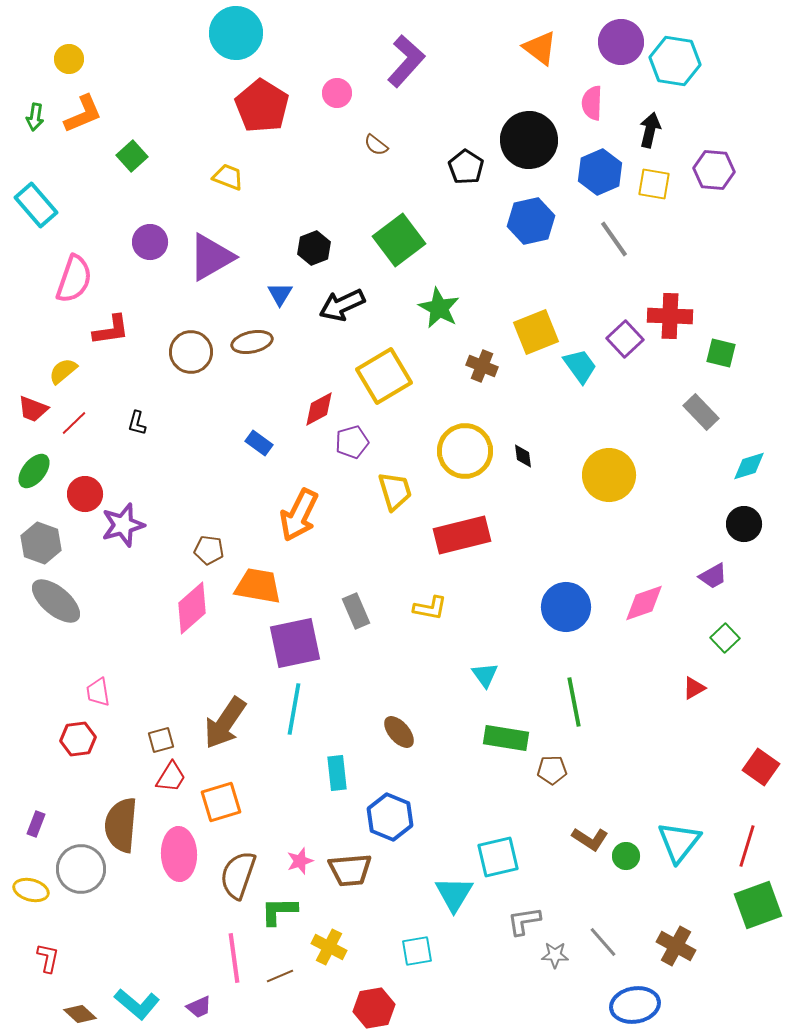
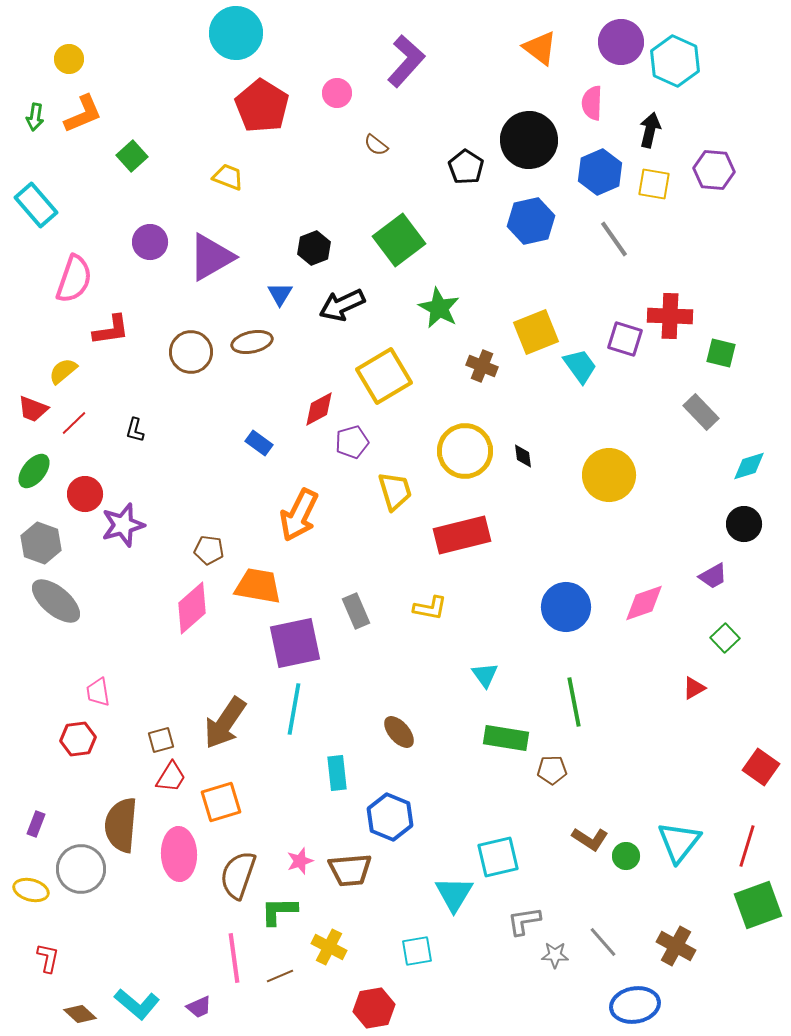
cyan hexagon at (675, 61): rotated 15 degrees clockwise
purple square at (625, 339): rotated 30 degrees counterclockwise
black L-shape at (137, 423): moved 2 px left, 7 px down
